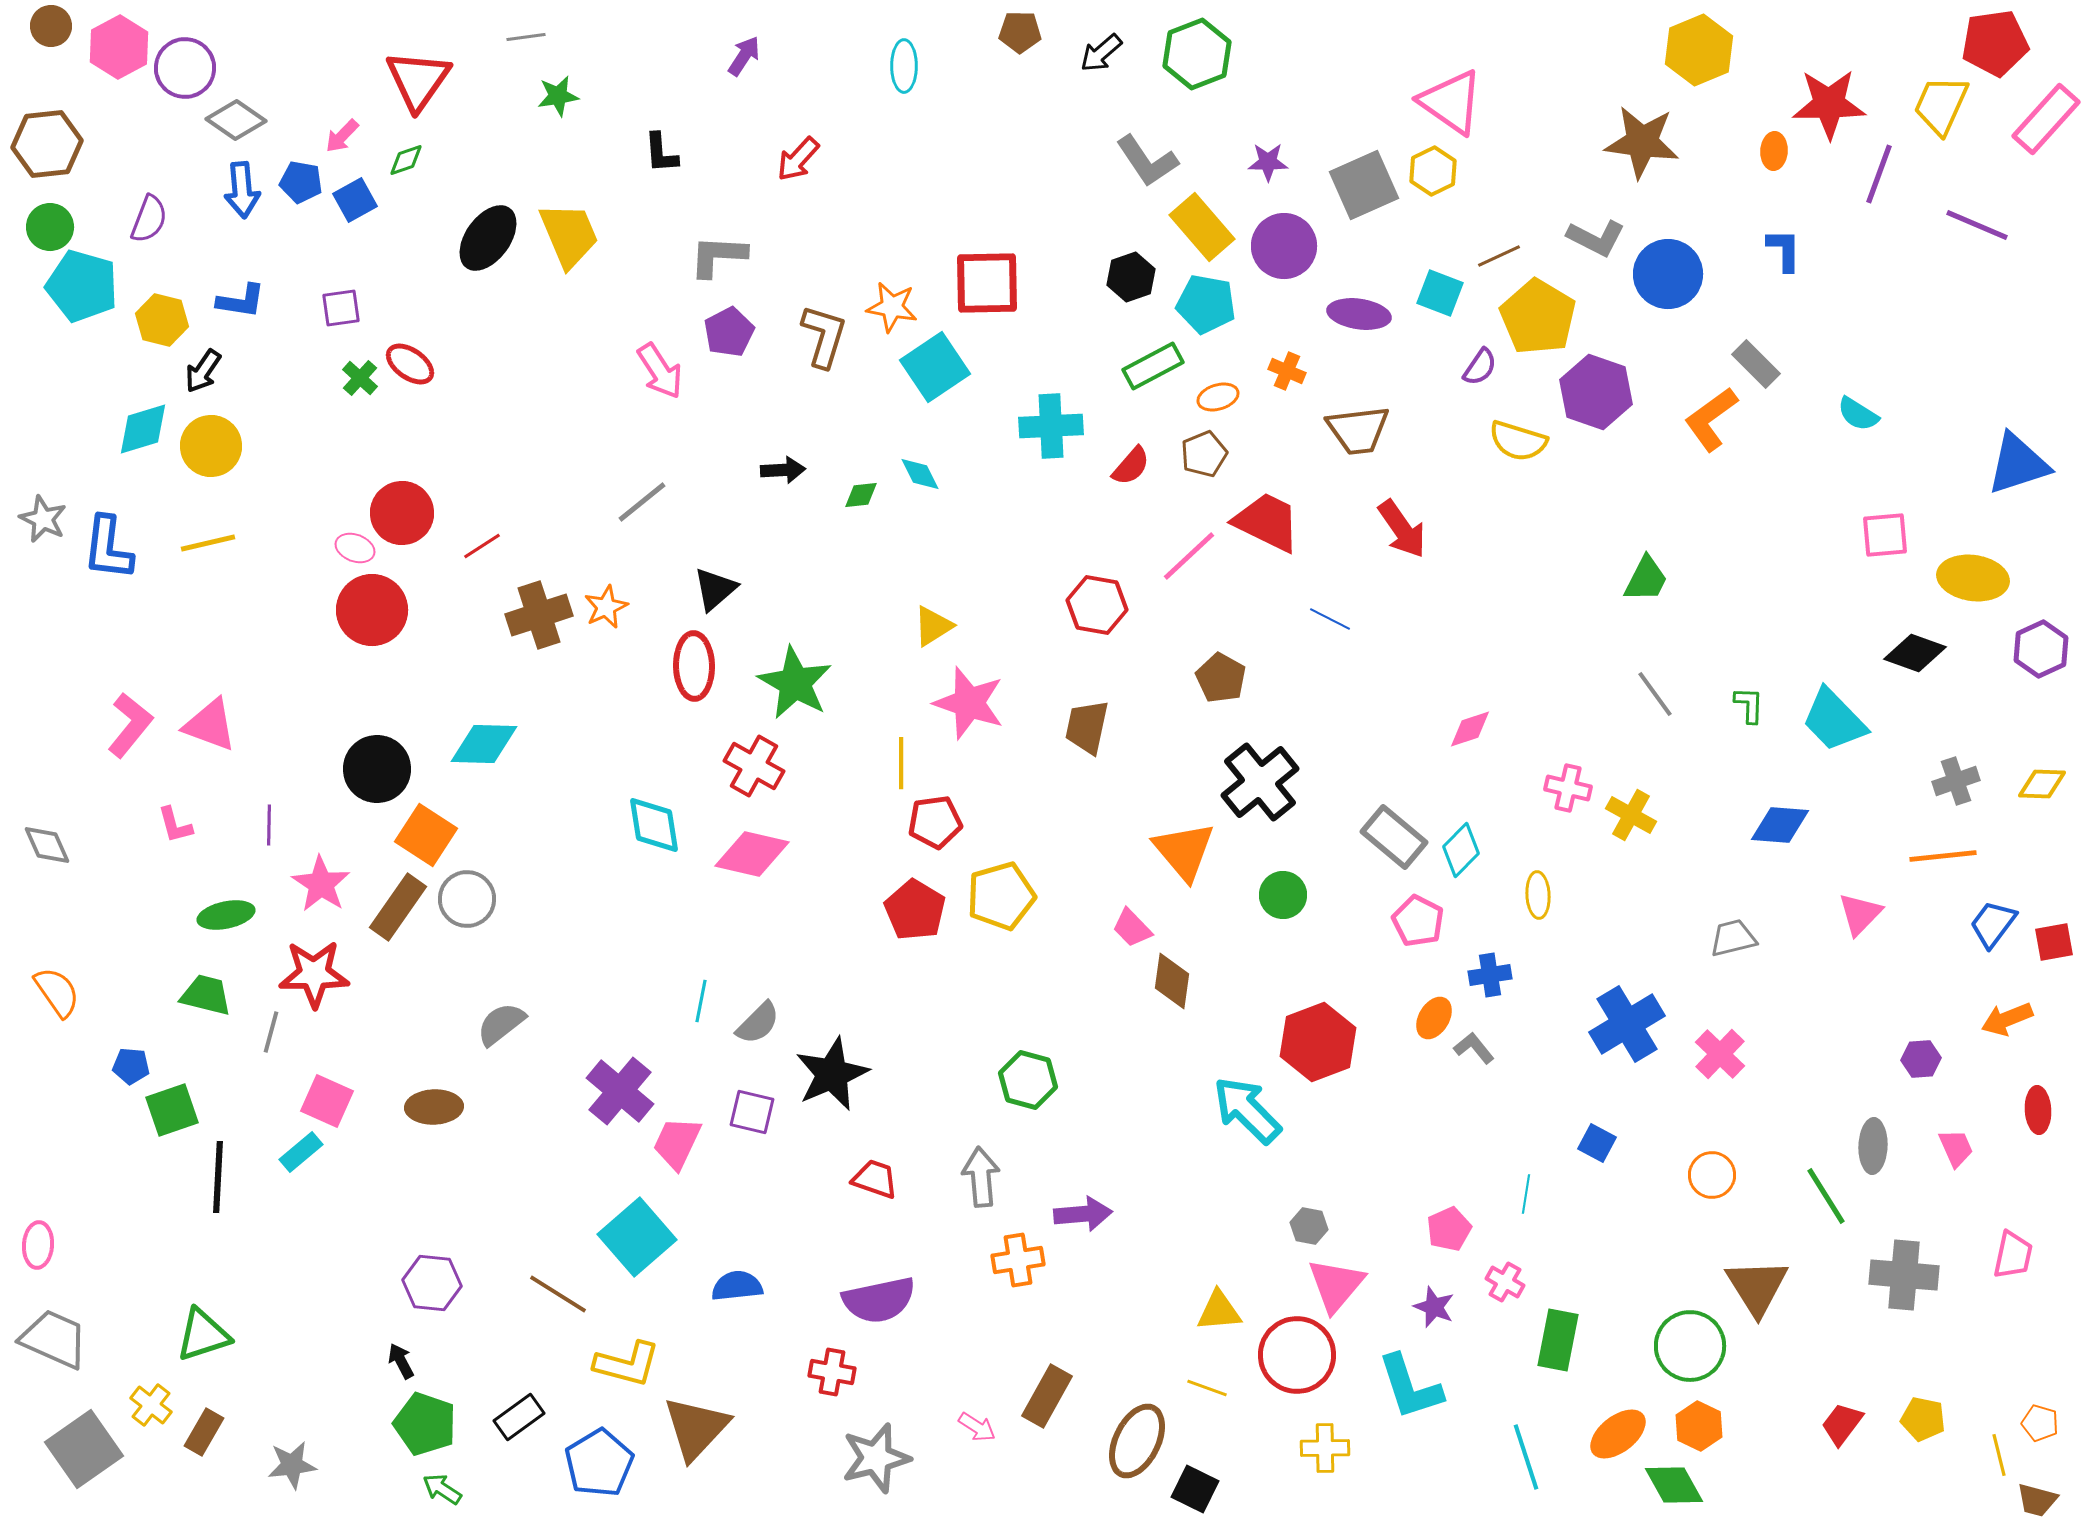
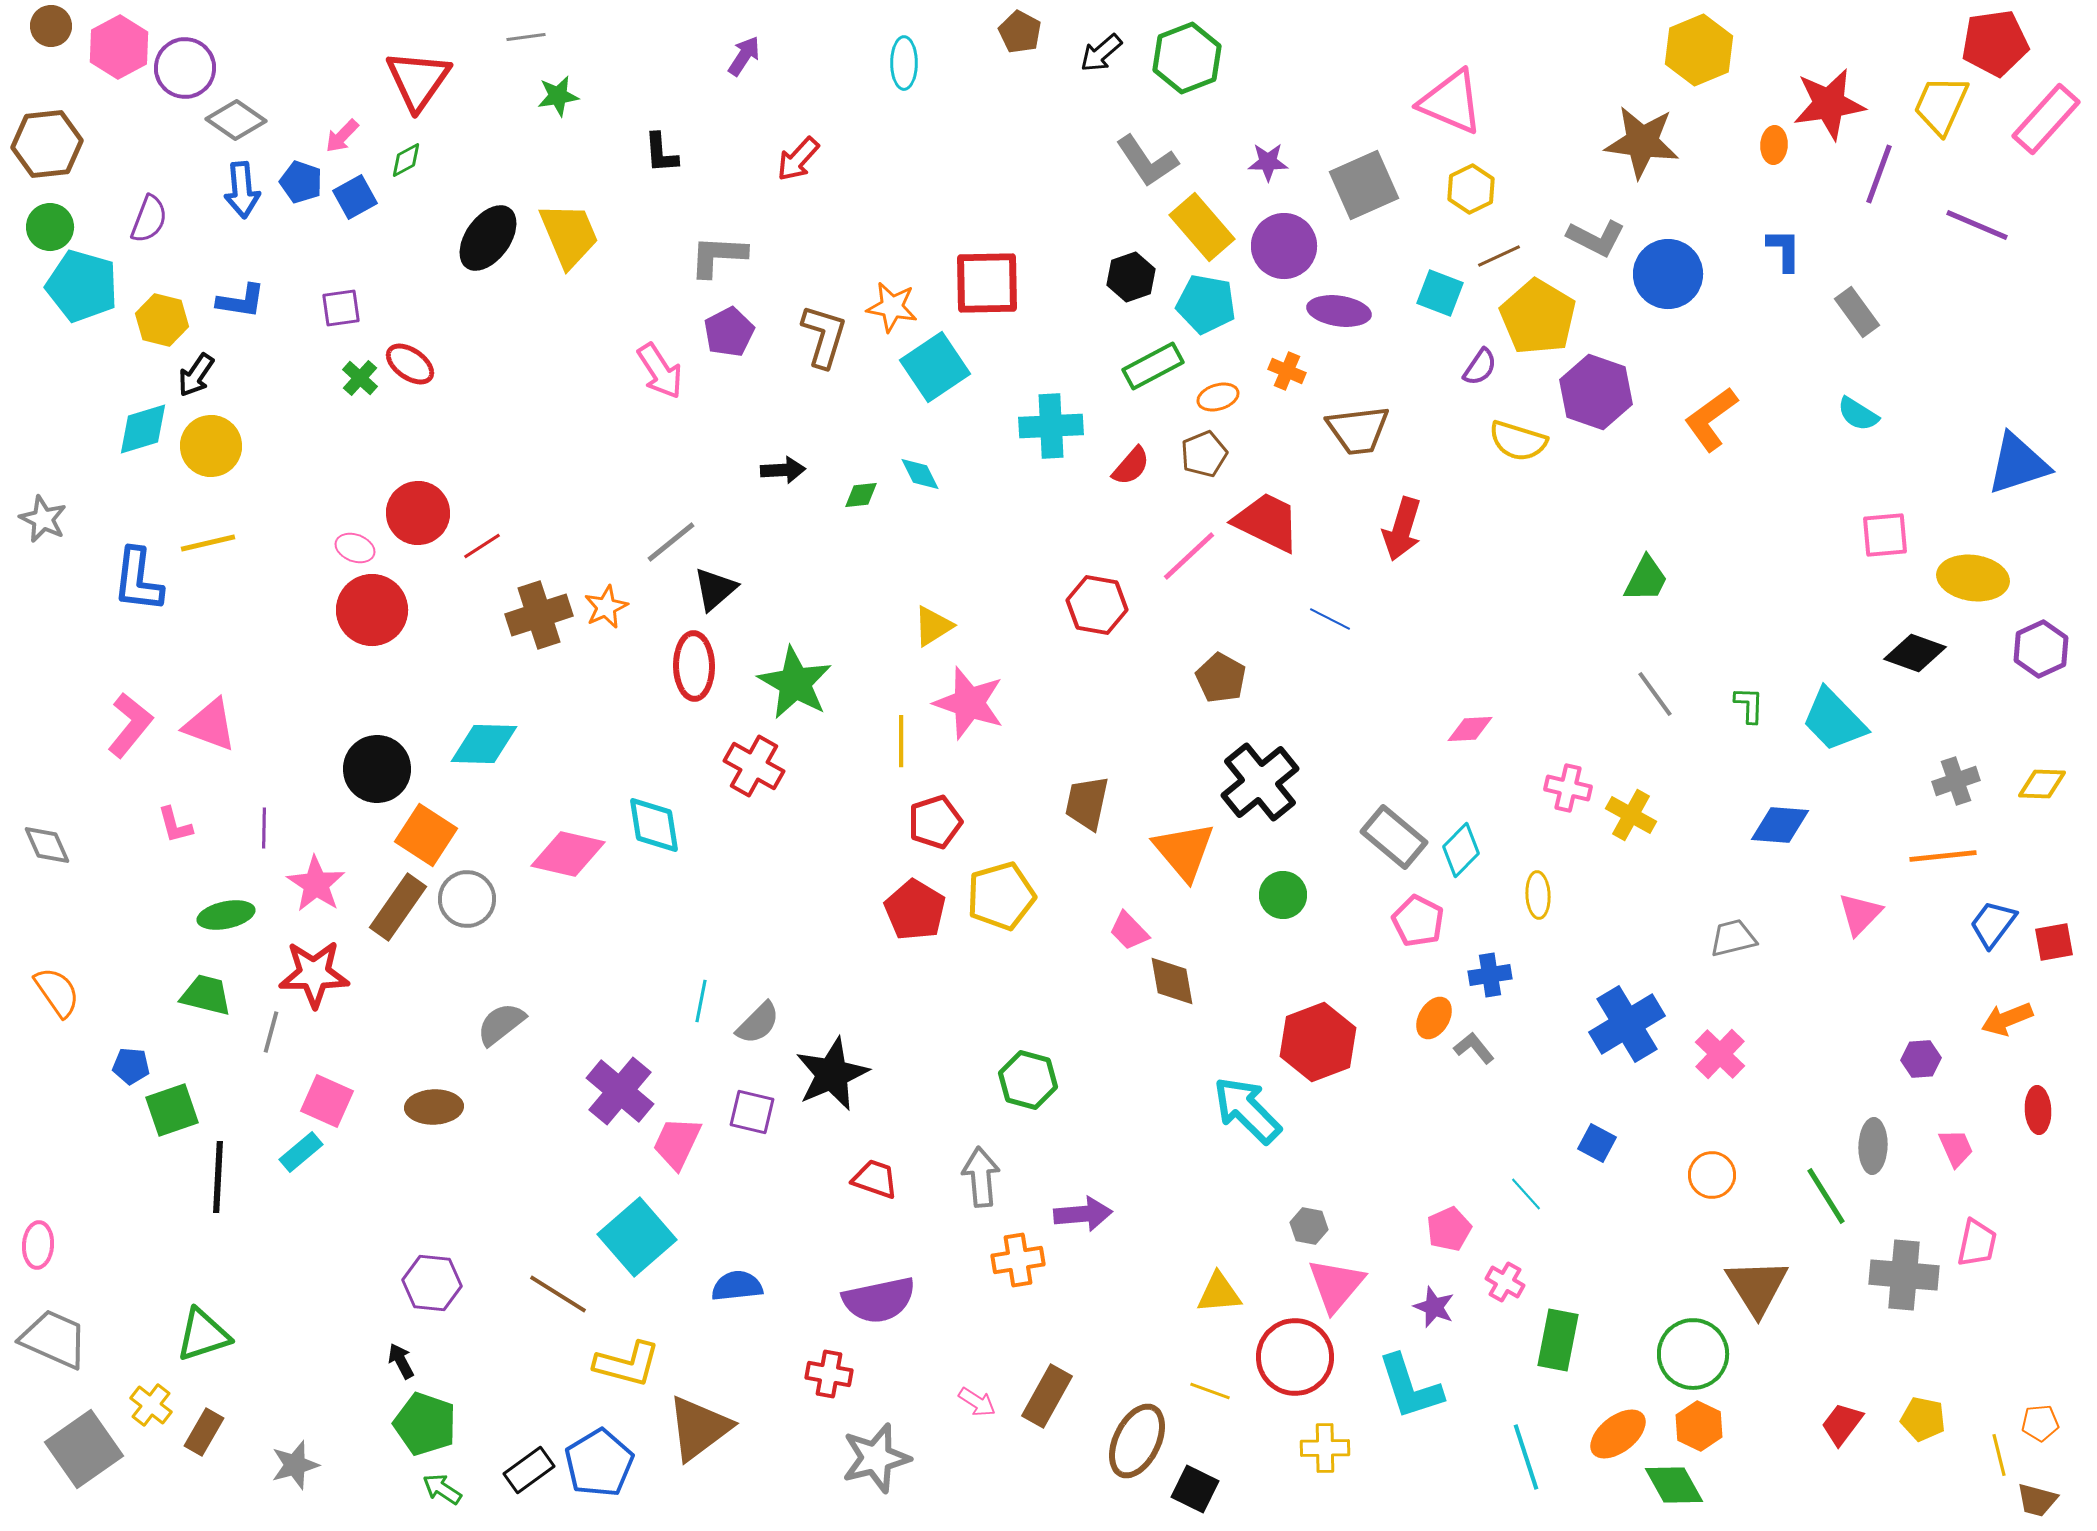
brown pentagon at (1020, 32): rotated 27 degrees clockwise
green hexagon at (1197, 54): moved 10 px left, 4 px down
cyan ellipse at (904, 66): moved 3 px up
pink triangle at (1451, 102): rotated 12 degrees counterclockwise
red star at (1829, 104): rotated 8 degrees counterclockwise
orange ellipse at (1774, 151): moved 6 px up
green diamond at (406, 160): rotated 9 degrees counterclockwise
yellow hexagon at (1433, 171): moved 38 px right, 18 px down
blue pentagon at (301, 182): rotated 9 degrees clockwise
blue square at (355, 200): moved 3 px up
purple ellipse at (1359, 314): moved 20 px left, 3 px up
gray rectangle at (1756, 364): moved 101 px right, 52 px up; rotated 9 degrees clockwise
black arrow at (203, 371): moved 7 px left, 4 px down
gray line at (642, 502): moved 29 px right, 40 px down
red circle at (402, 513): moved 16 px right
red arrow at (1402, 529): rotated 52 degrees clockwise
blue L-shape at (108, 548): moved 30 px right, 32 px down
brown trapezoid at (1087, 727): moved 76 px down
pink diamond at (1470, 729): rotated 15 degrees clockwise
yellow line at (901, 763): moved 22 px up
red pentagon at (935, 822): rotated 10 degrees counterclockwise
purple line at (269, 825): moved 5 px left, 3 px down
pink diamond at (752, 854): moved 184 px left
pink star at (321, 884): moved 5 px left
pink trapezoid at (1132, 928): moved 3 px left, 3 px down
brown diamond at (1172, 981): rotated 18 degrees counterclockwise
cyan line at (1526, 1194): rotated 51 degrees counterclockwise
pink trapezoid at (2013, 1255): moved 36 px left, 12 px up
yellow triangle at (1219, 1311): moved 18 px up
green circle at (1690, 1346): moved 3 px right, 8 px down
red circle at (1297, 1355): moved 2 px left, 2 px down
red cross at (832, 1372): moved 3 px left, 2 px down
yellow line at (1207, 1388): moved 3 px right, 3 px down
black rectangle at (519, 1417): moved 10 px right, 53 px down
orange pentagon at (2040, 1423): rotated 21 degrees counterclockwise
pink arrow at (977, 1427): moved 25 px up
brown triangle at (696, 1428): moved 3 px right; rotated 10 degrees clockwise
gray star at (292, 1465): moved 3 px right; rotated 9 degrees counterclockwise
